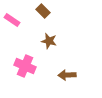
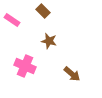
brown arrow: moved 5 px right, 1 px up; rotated 138 degrees counterclockwise
